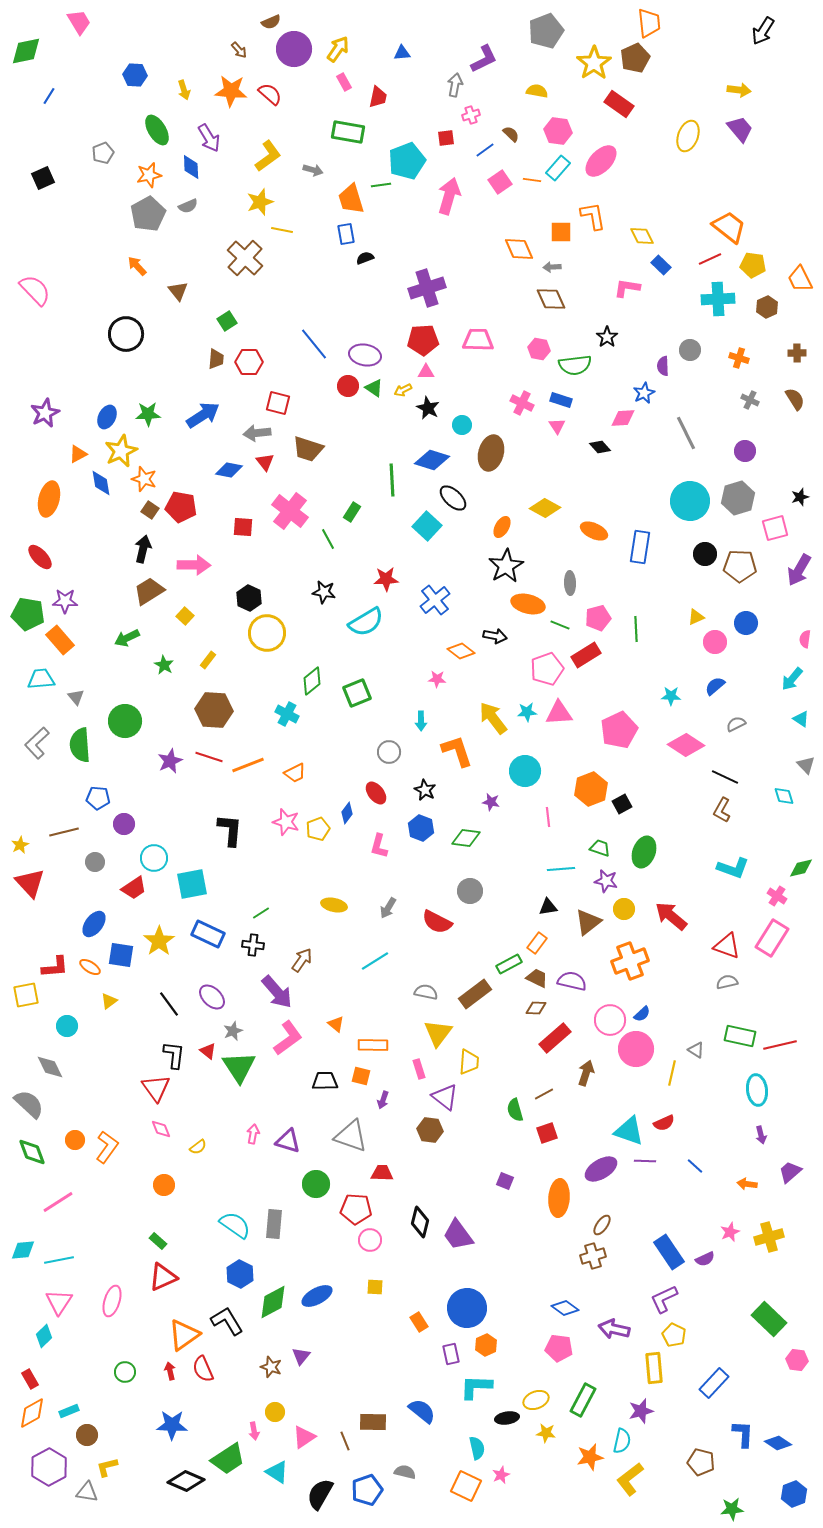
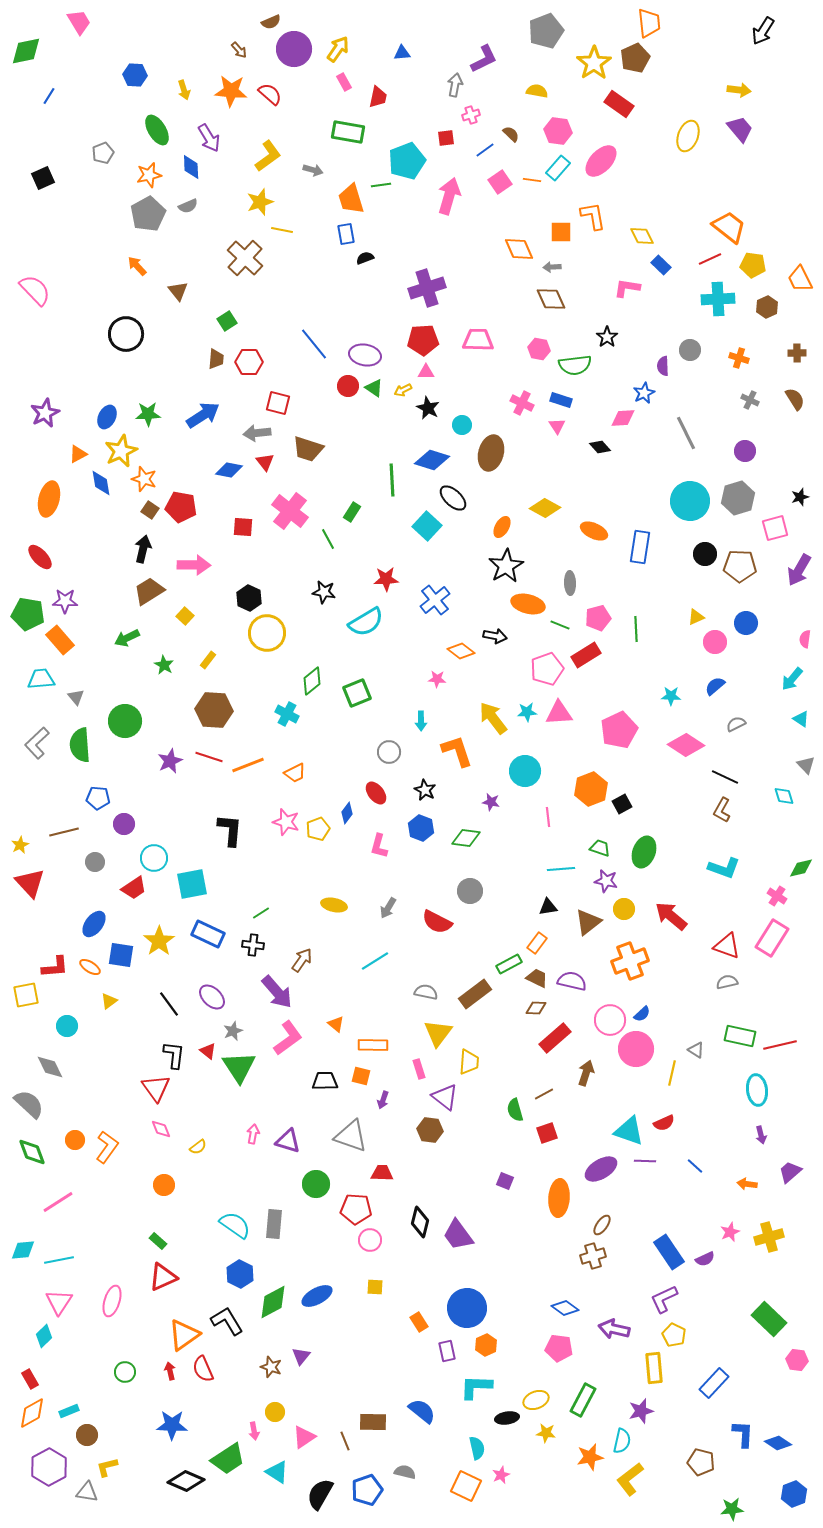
cyan L-shape at (733, 868): moved 9 px left
purple rectangle at (451, 1354): moved 4 px left, 3 px up
